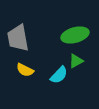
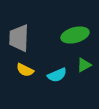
gray trapezoid: moved 1 px right; rotated 12 degrees clockwise
green triangle: moved 8 px right, 4 px down
cyan semicircle: moved 2 px left; rotated 24 degrees clockwise
